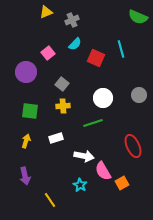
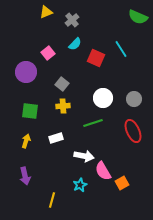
gray cross: rotated 16 degrees counterclockwise
cyan line: rotated 18 degrees counterclockwise
gray circle: moved 5 px left, 4 px down
red ellipse: moved 15 px up
cyan star: rotated 16 degrees clockwise
yellow line: moved 2 px right; rotated 49 degrees clockwise
